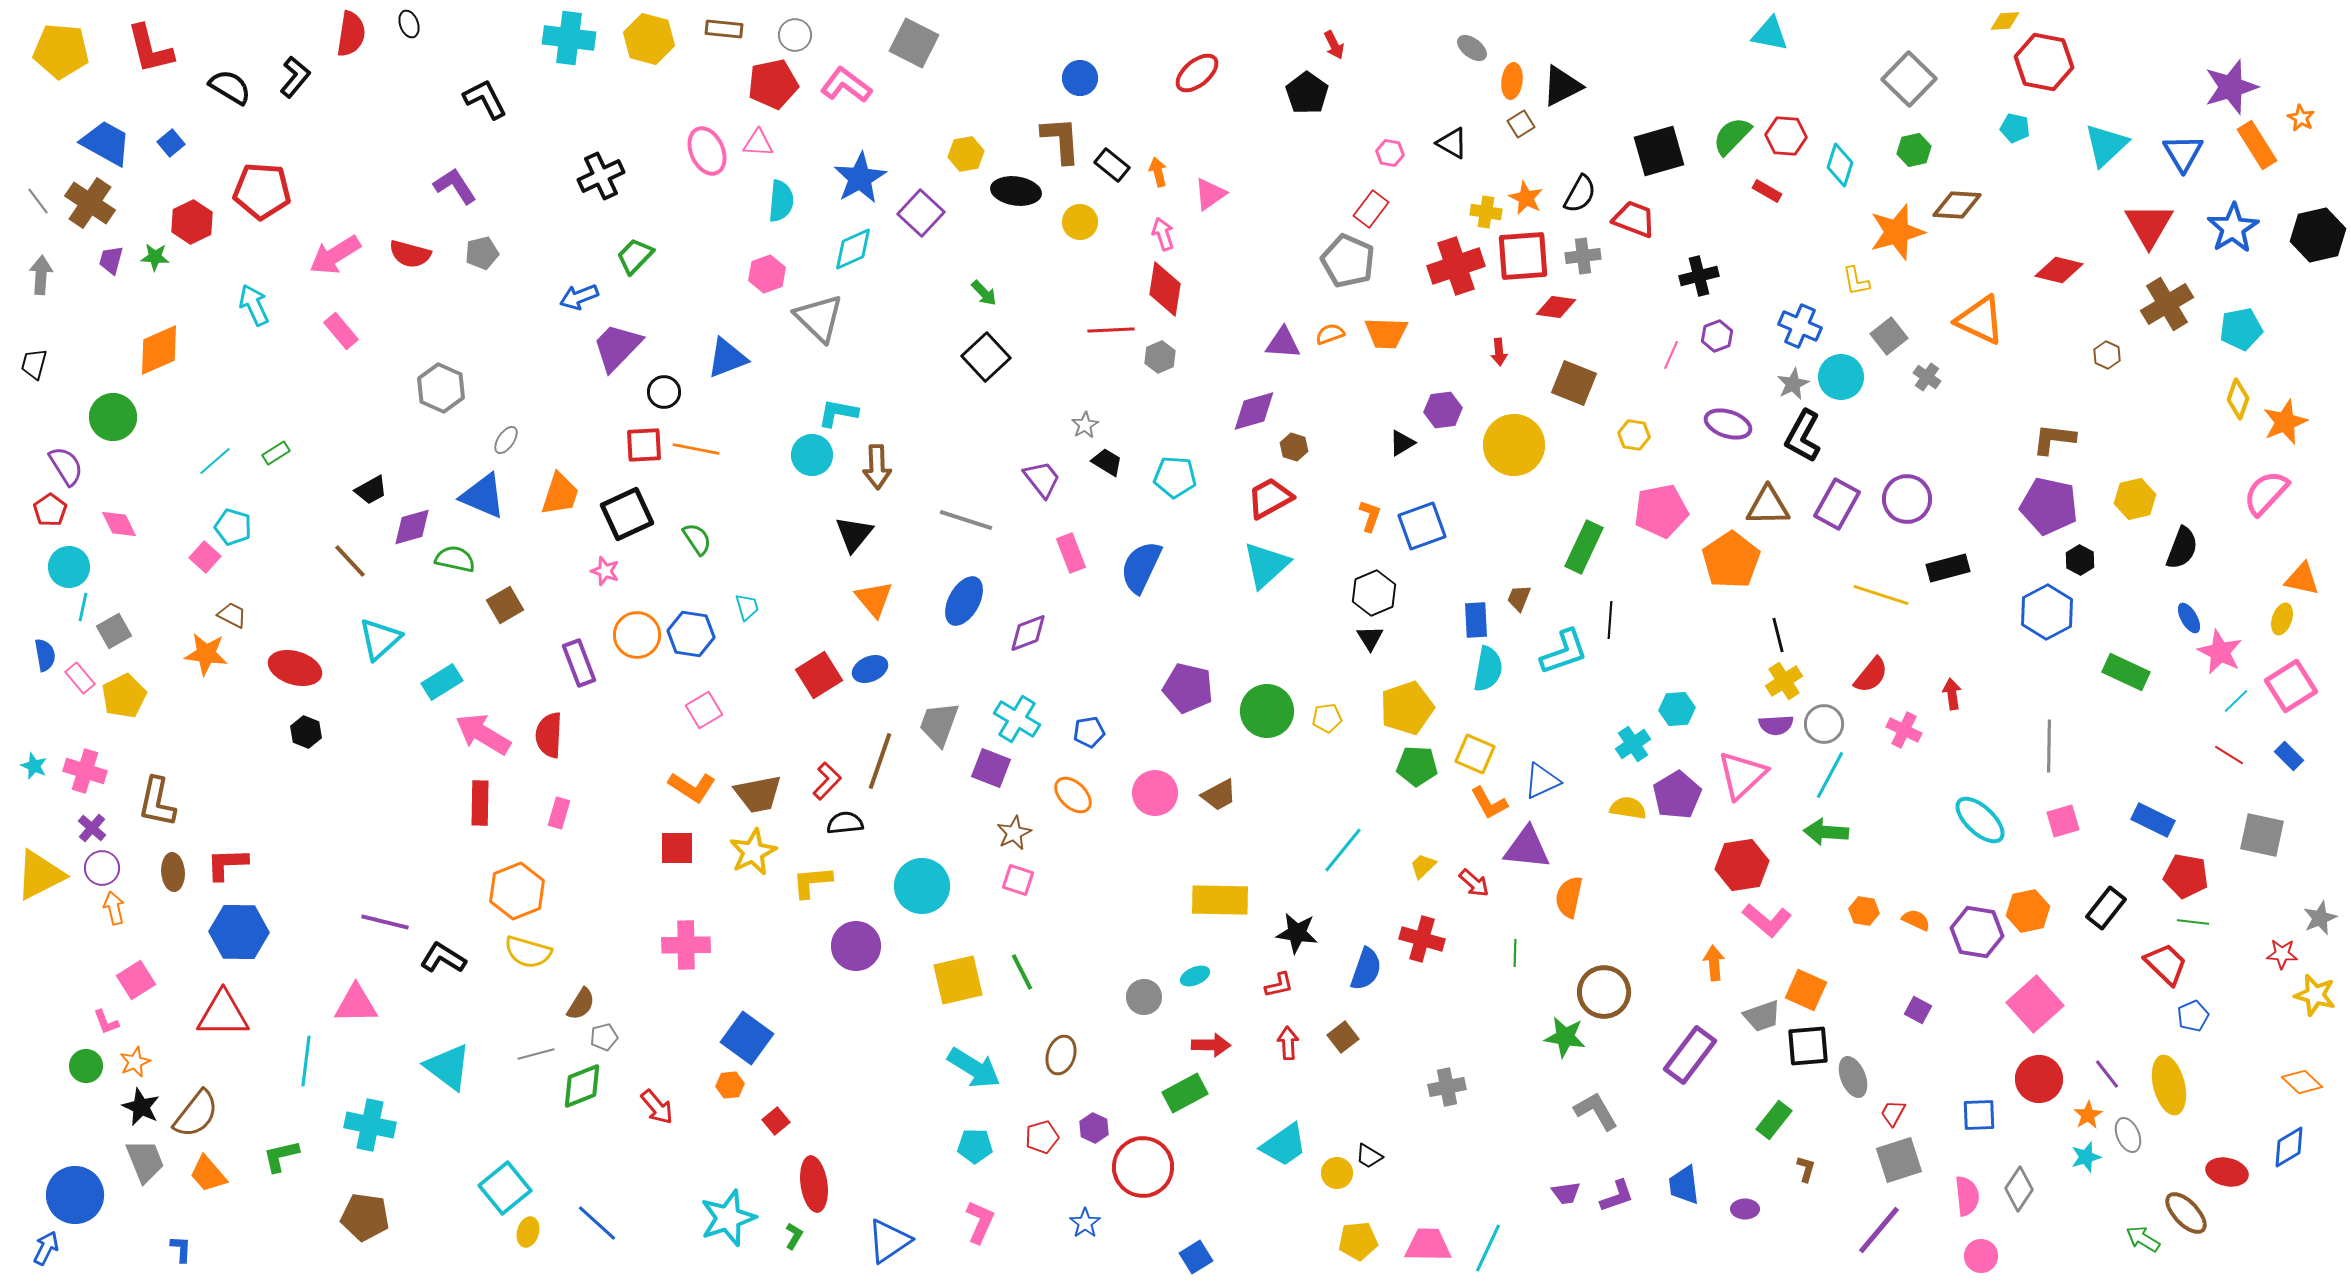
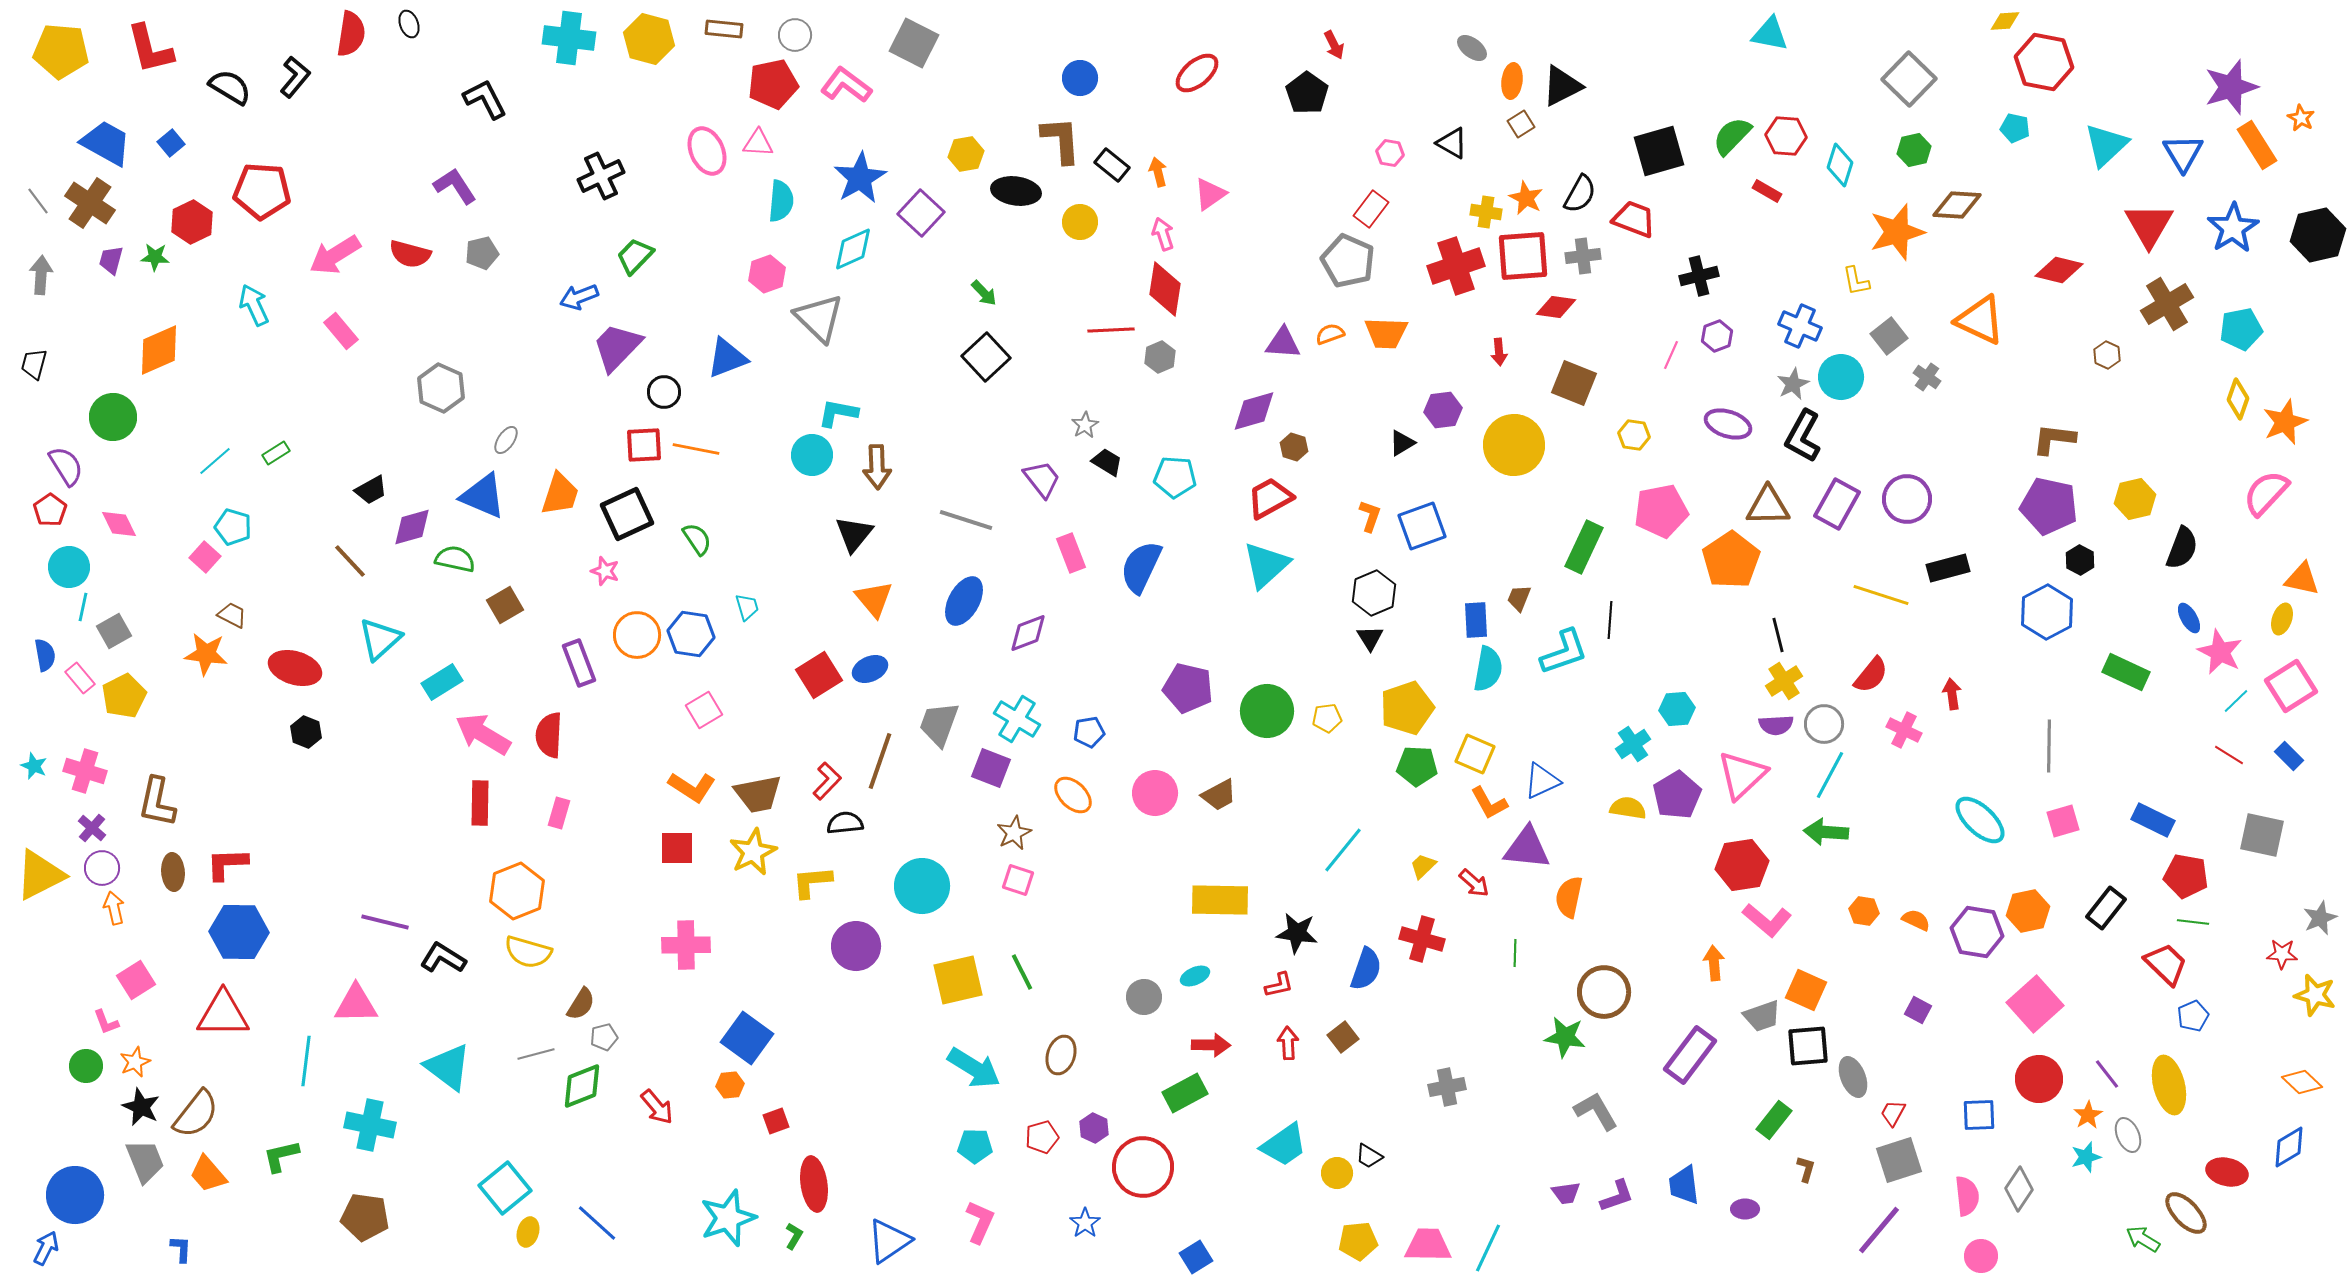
red square at (776, 1121): rotated 20 degrees clockwise
